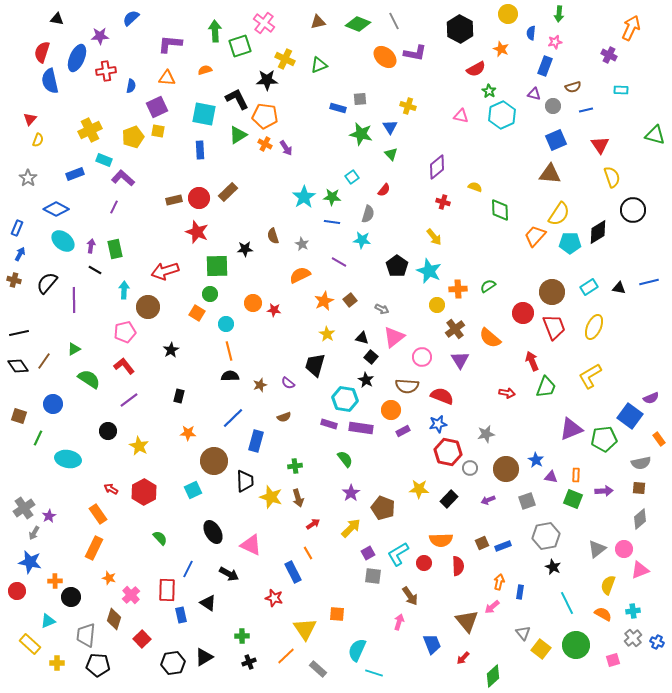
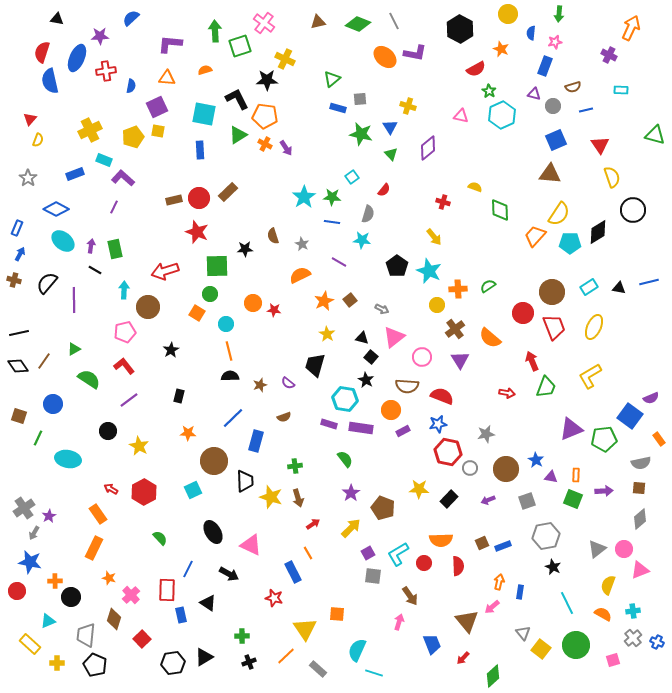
green triangle at (319, 65): moved 13 px right, 14 px down; rotated 18 degrees counterclockwise
purple diamond at (437, 167): moved 9 px left, 19 px up
black pentagon at (98, 665): moved 3 px left; rotated 20 degrees clockwise
